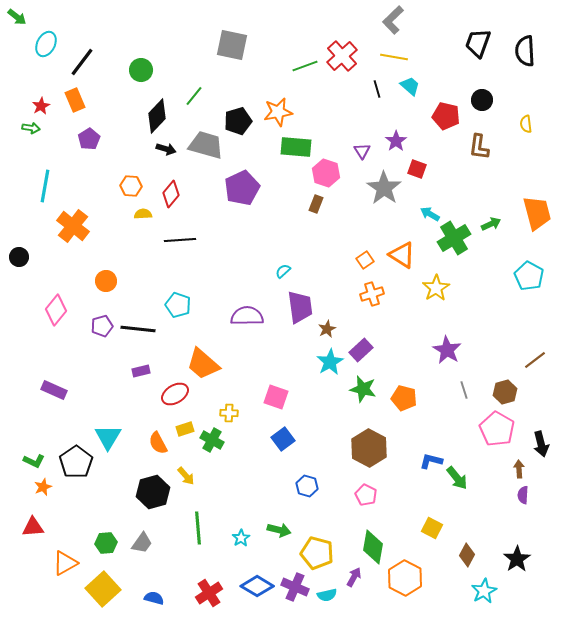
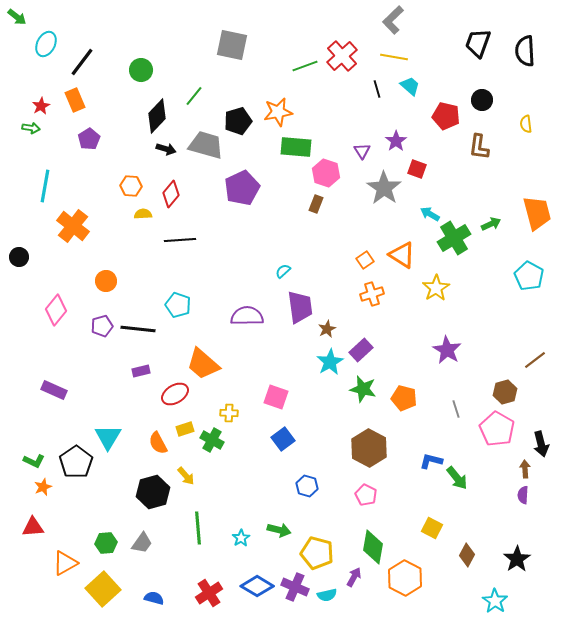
gray line at (464, 390): moved 8 px left, 19 px down
brown arrow at (519, 469): moved 6 px right
cyan star at (484, 591): moved 11 px right, 10 px down; rotated 10 degrees counterclockwise
